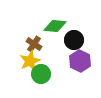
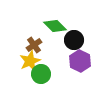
green diamond: rotated 40 degrees clockwise
brown cross: moved 1 px down; rotated 21 degrees clockwise
